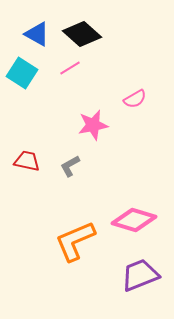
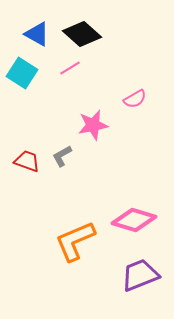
red trapezoid: rotated 8 degrees clockwise
gray L-shape: moved 8 px left, 10 px up
